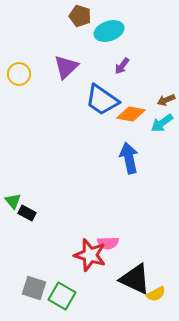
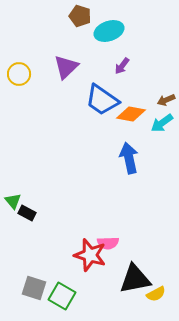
black triangle: rotated 36 degrees counterclockwise
